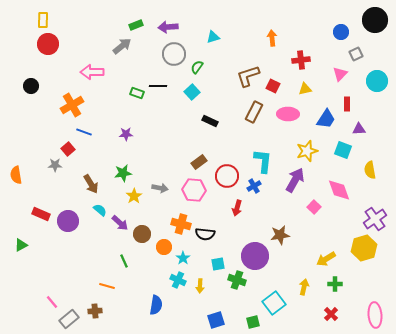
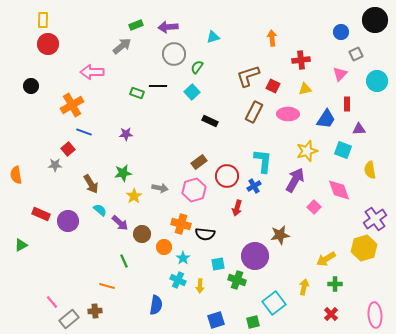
pink hexagon at (194, 190): rotated 20 degrees counterclockwise
